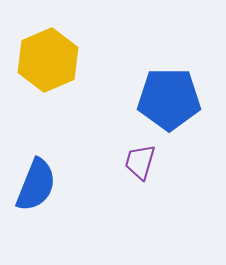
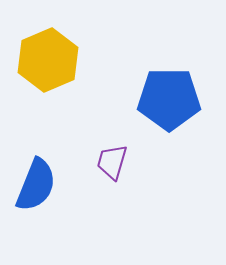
purple trapezoid: moved 28 px left
